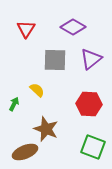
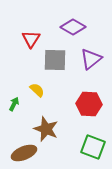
red triangle: moved 5 px right, 10 px down
brown ellipse: moved 1 px left, 1 px down
